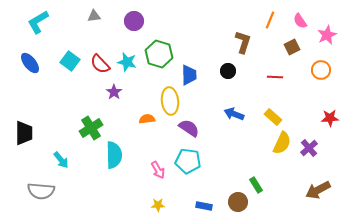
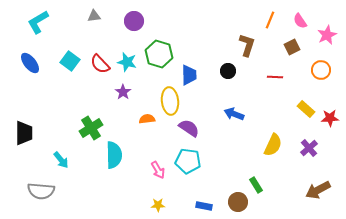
brown L-shape: moved 4 px right, 3 px down
purple star: moved 9 px right
yellow rectangle: moved 33 px right, 8 px up
yellow semicircle: moved 9 px left, 2 px down
